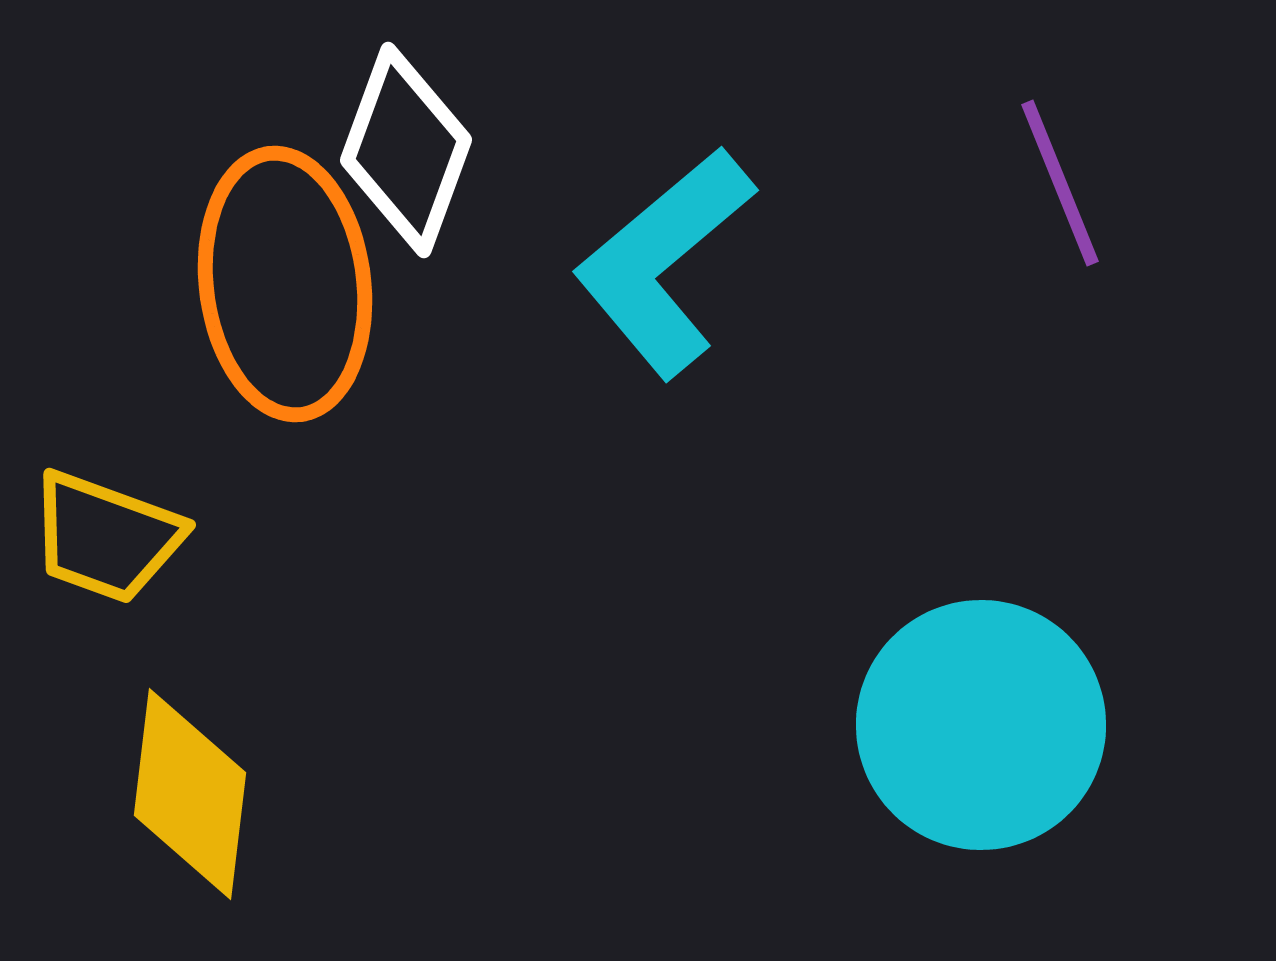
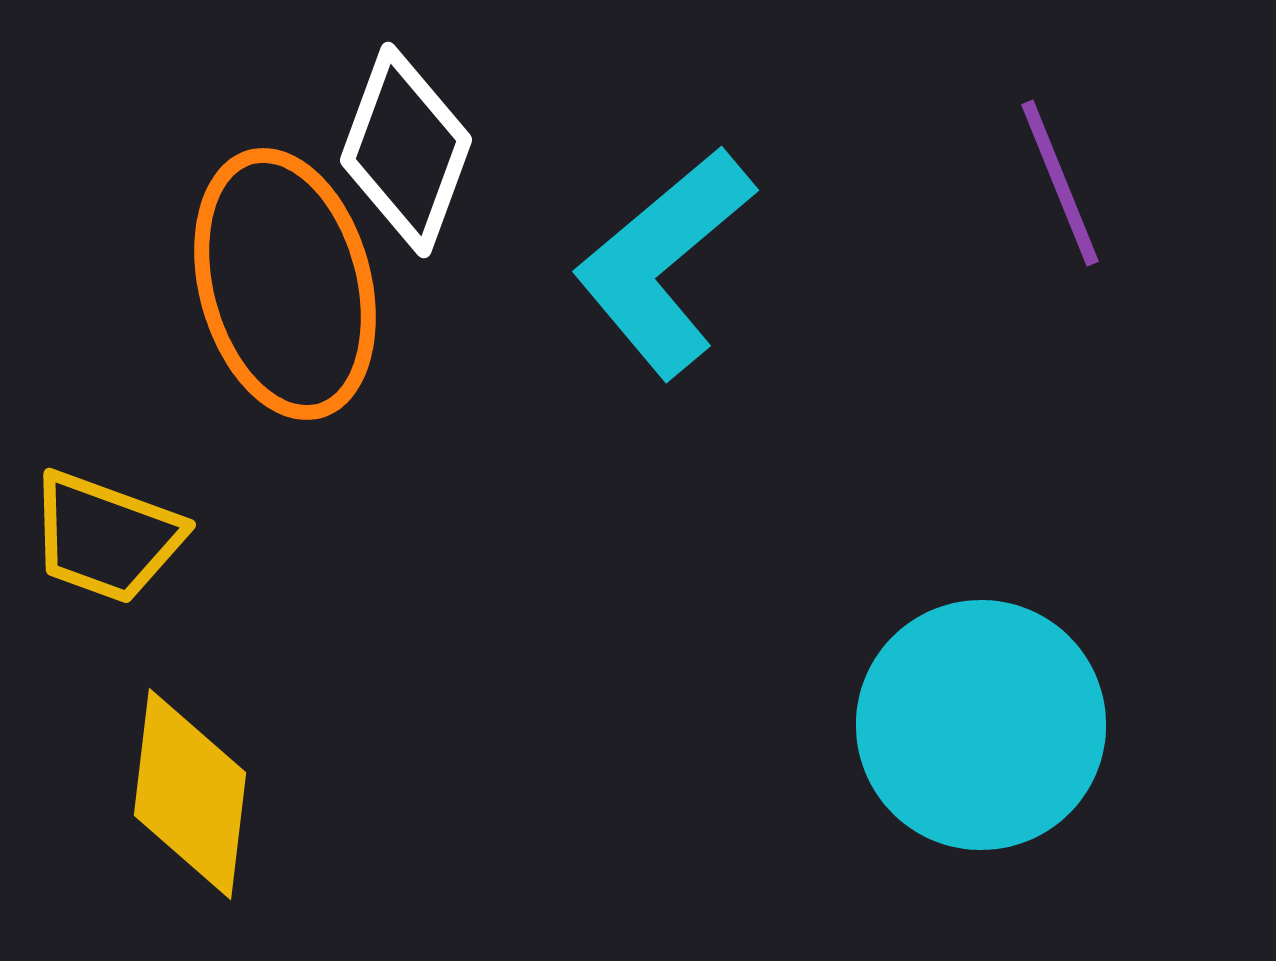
orange ellipse: rotated 8 degrees counterclockwise
